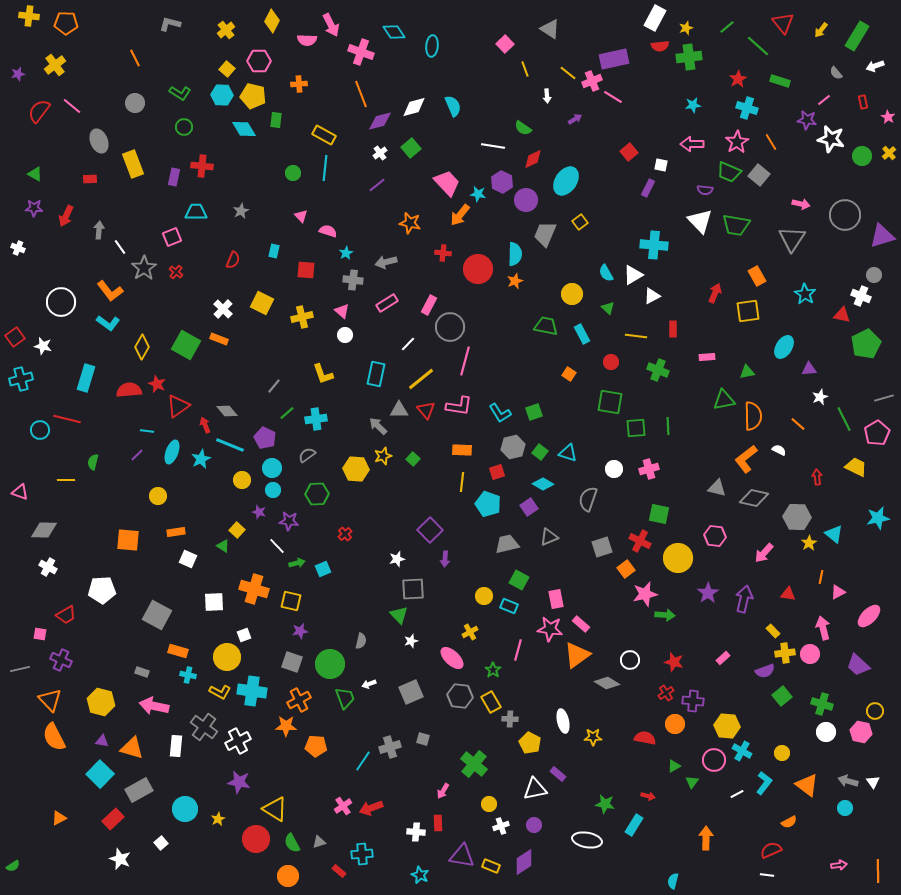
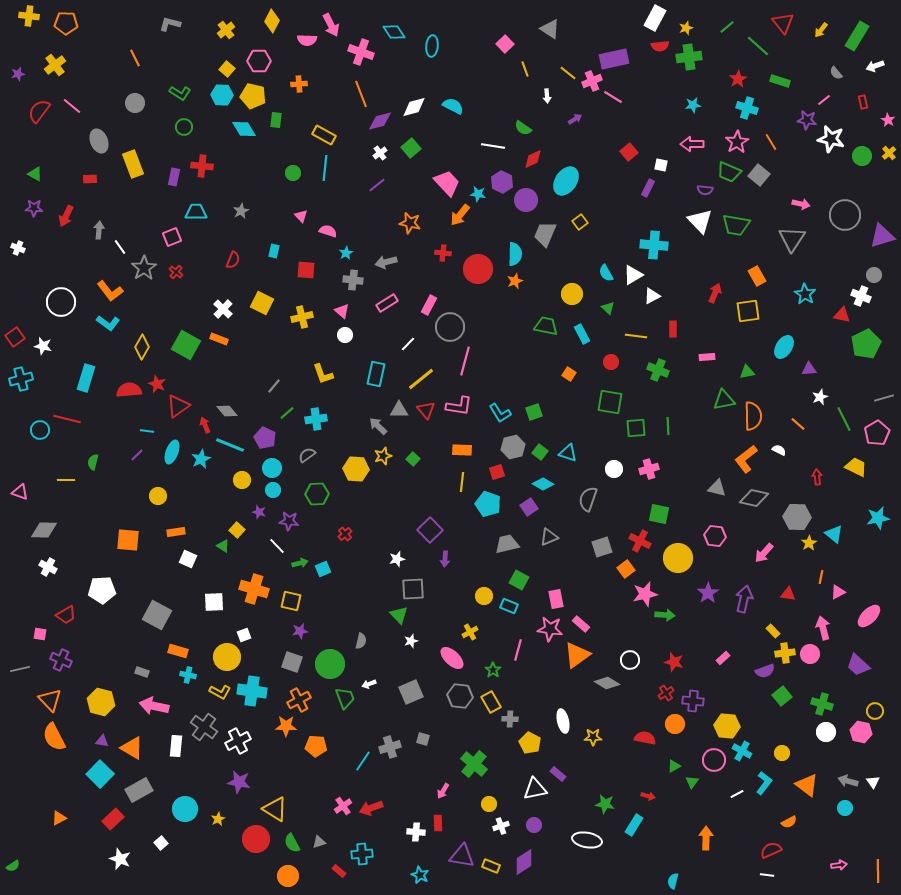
cyan semicircle at (453, 106): rotated 40 degrees counterclockwise
pink star at (888, 117): moved 3 px down
green arrow at (297, 563): moved 3 px right
orange triangle at (132, 748): rotated 15 degrees clockwise
